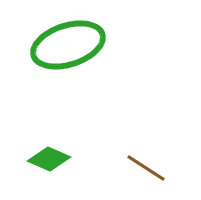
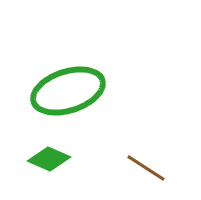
green ellipse: moved 46 px down
